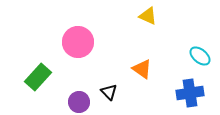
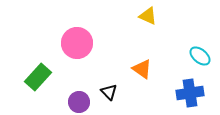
pink circle: moved 1 px left, 1 px down
